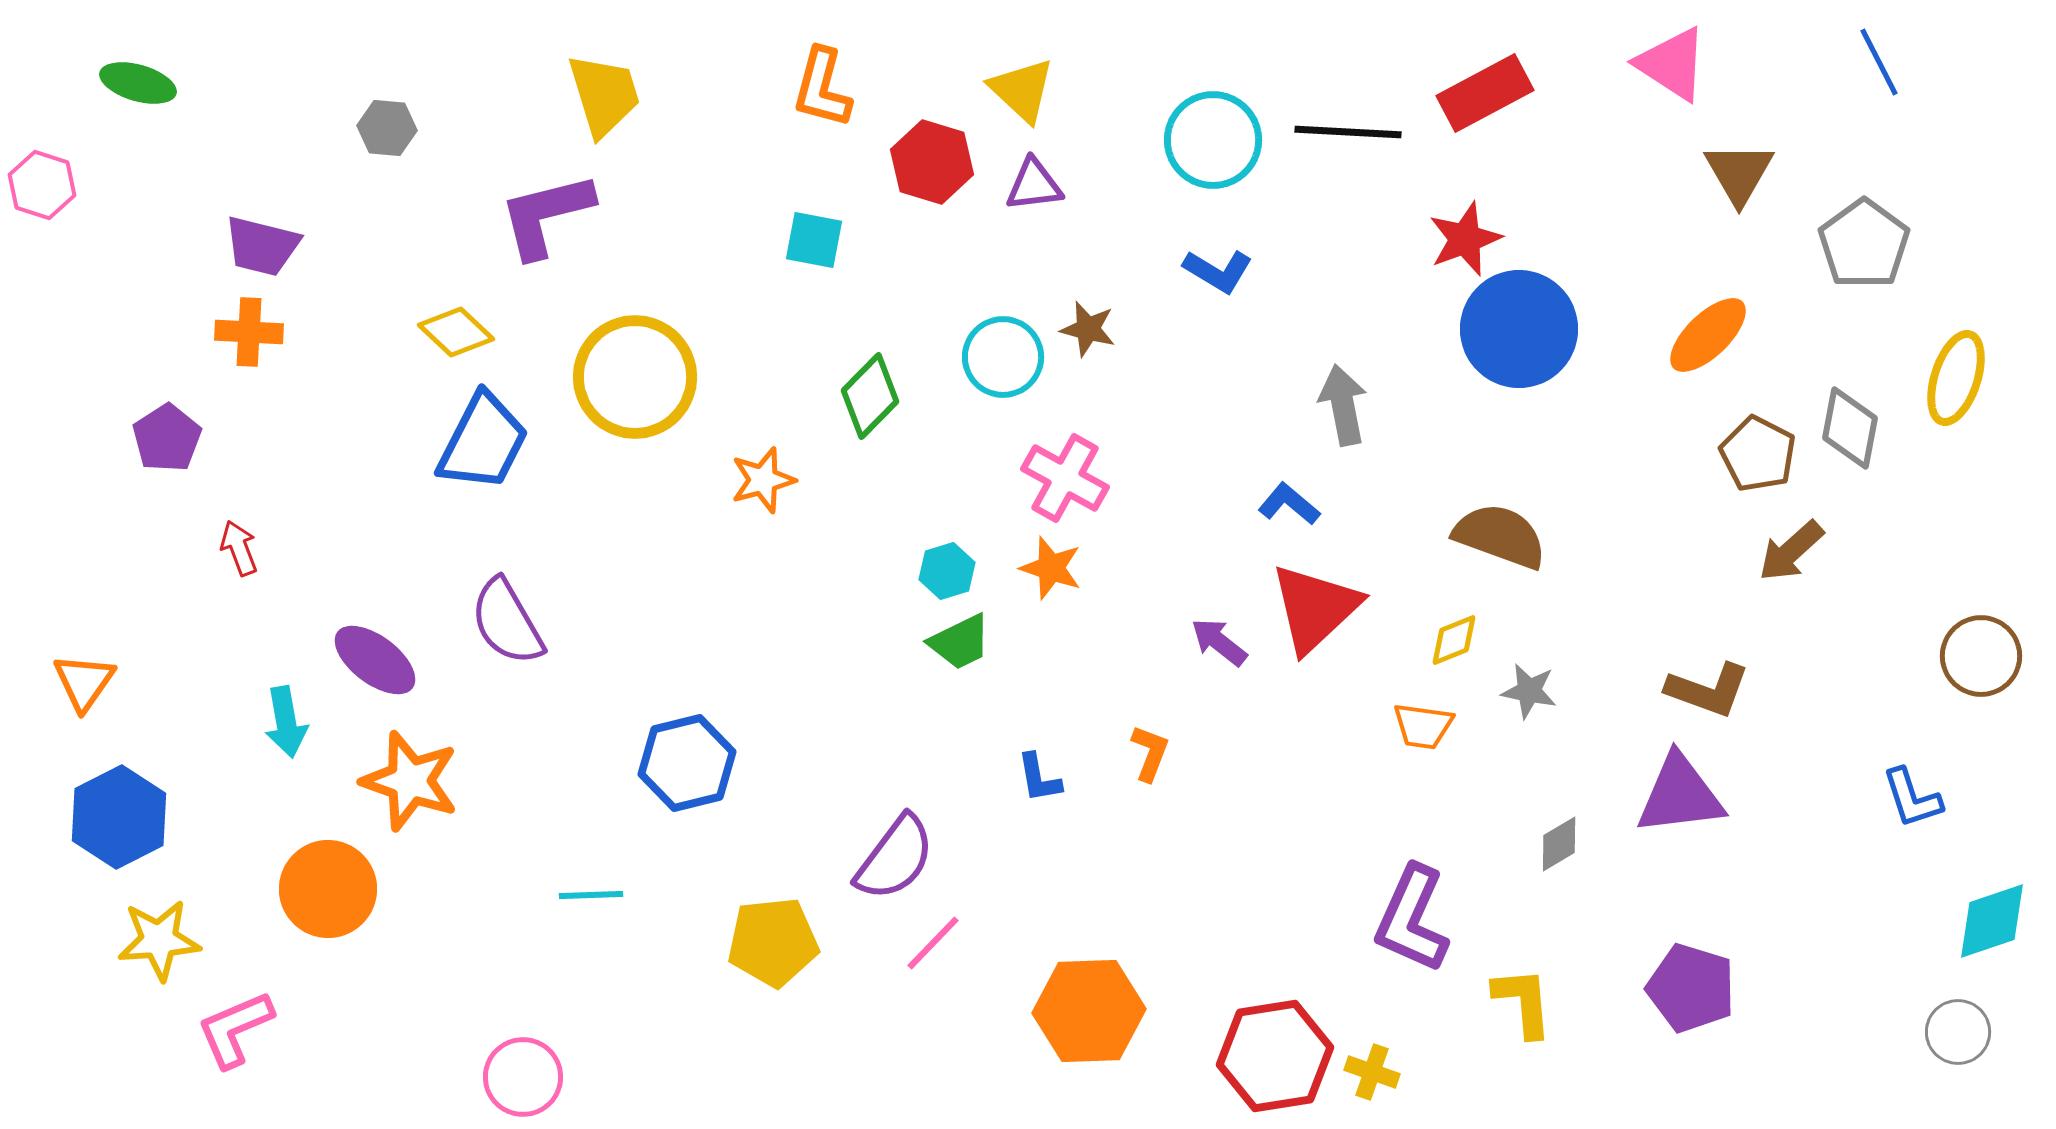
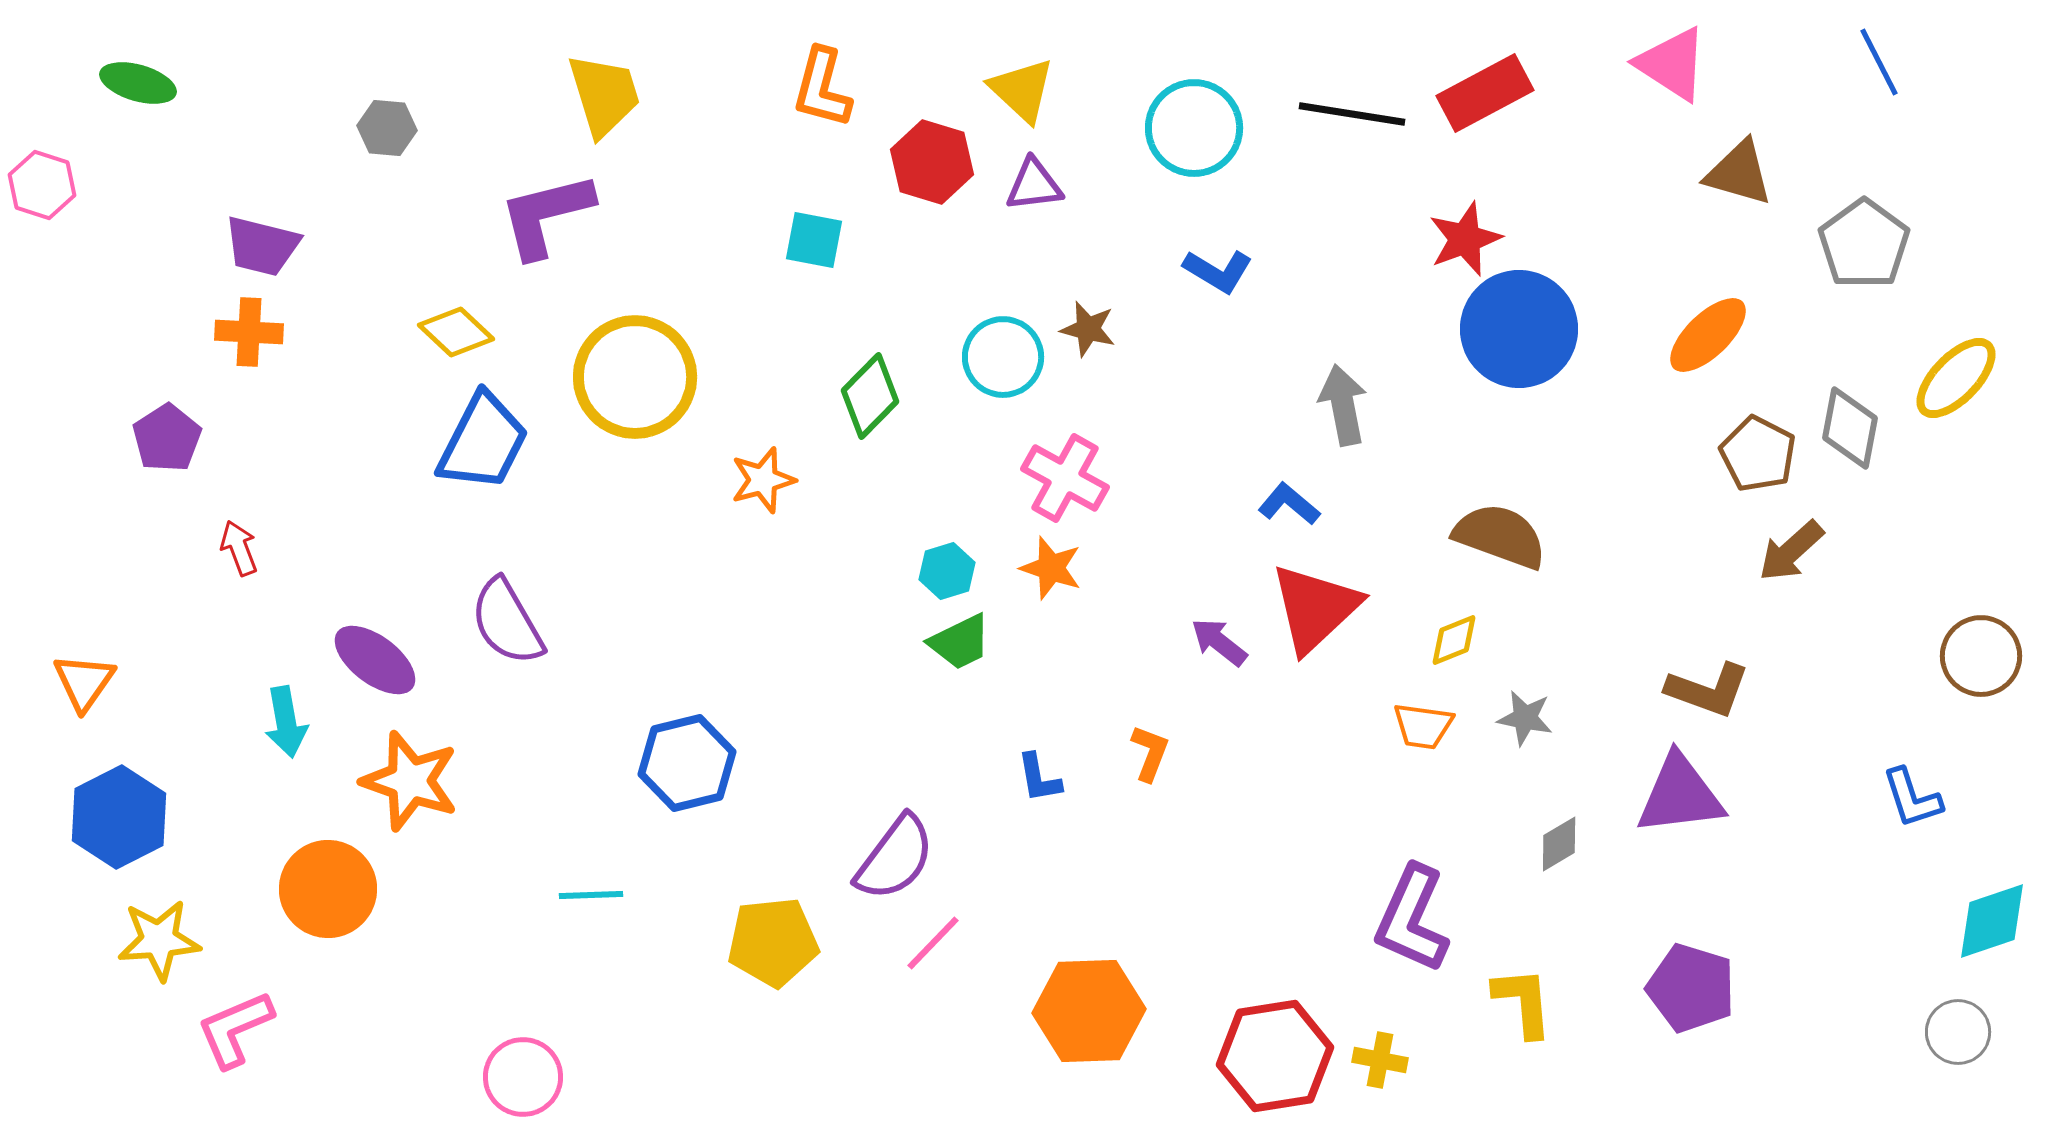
black line at (1348, 132): moved 4 px right, 18 px up; rotated 6 degrees clockwise
cyan circle at (1213, 140): moved 19 px left, 12 px up
brown triangle at (1739, 173): rotated 44 degrees counterclockwise
yellow ellipse at (1956, 378): rotated 26 degrees clockwise
gray star at (1529, 691): moved 4 px left, 27 px down
yellow cross at (1372, 1072): moved 8 px right, 12 px up; rotated 8 degrees counterclockwise
